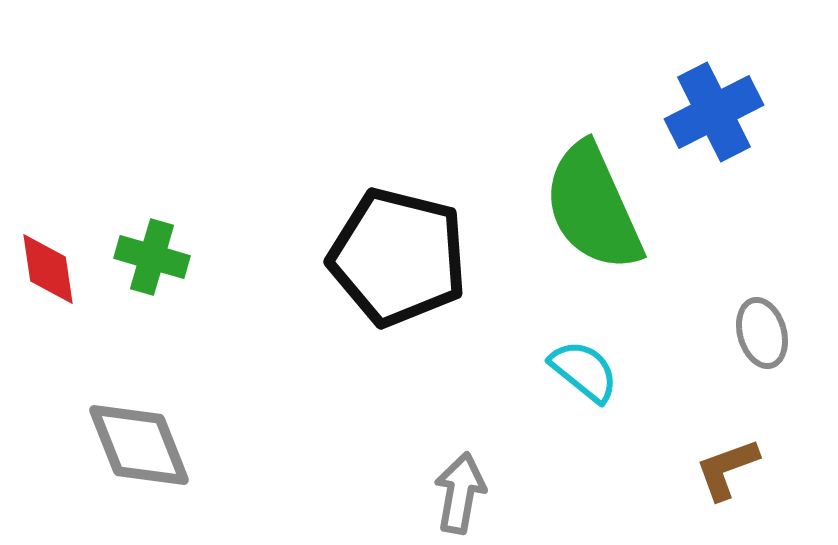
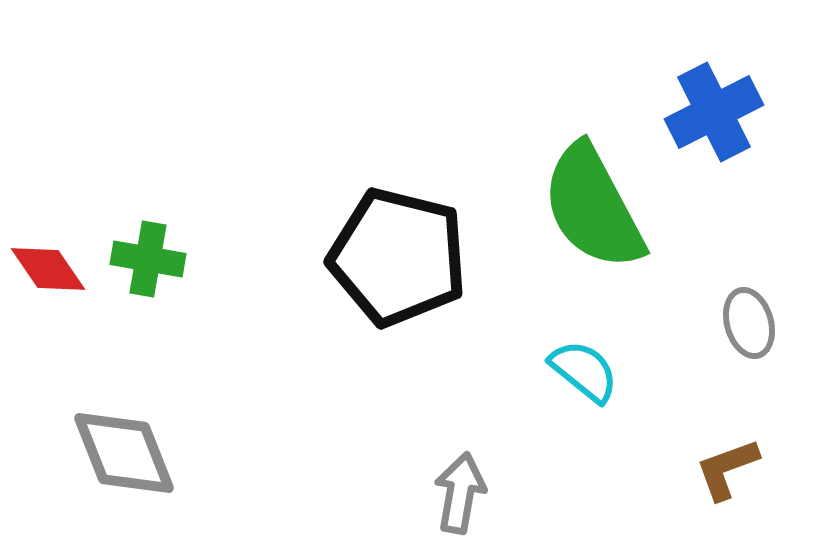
green semicircle: rotated 4 degrees counterclockwise
green cross: moved 4 px left, 2 px down; rotated 6 degrees counterclockwise
red diamond: rotated 26 degrees counterclockwise
gray ellipse: moved 13 px left, 10 px up
gray diamond: moved 15 px left, 8 px down
